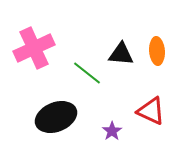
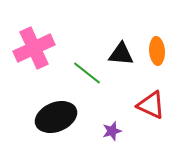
red triangle: moved 6 px up
purple star: rotated 18 degrees clockwise
